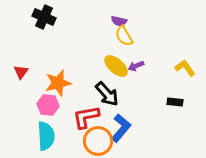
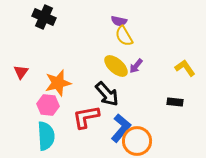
purple arrow: rotated 28 degrees counterclockwise
orange circle: moved 39 px right
